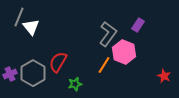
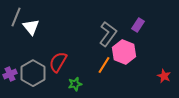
gray line: moved 3 px left
